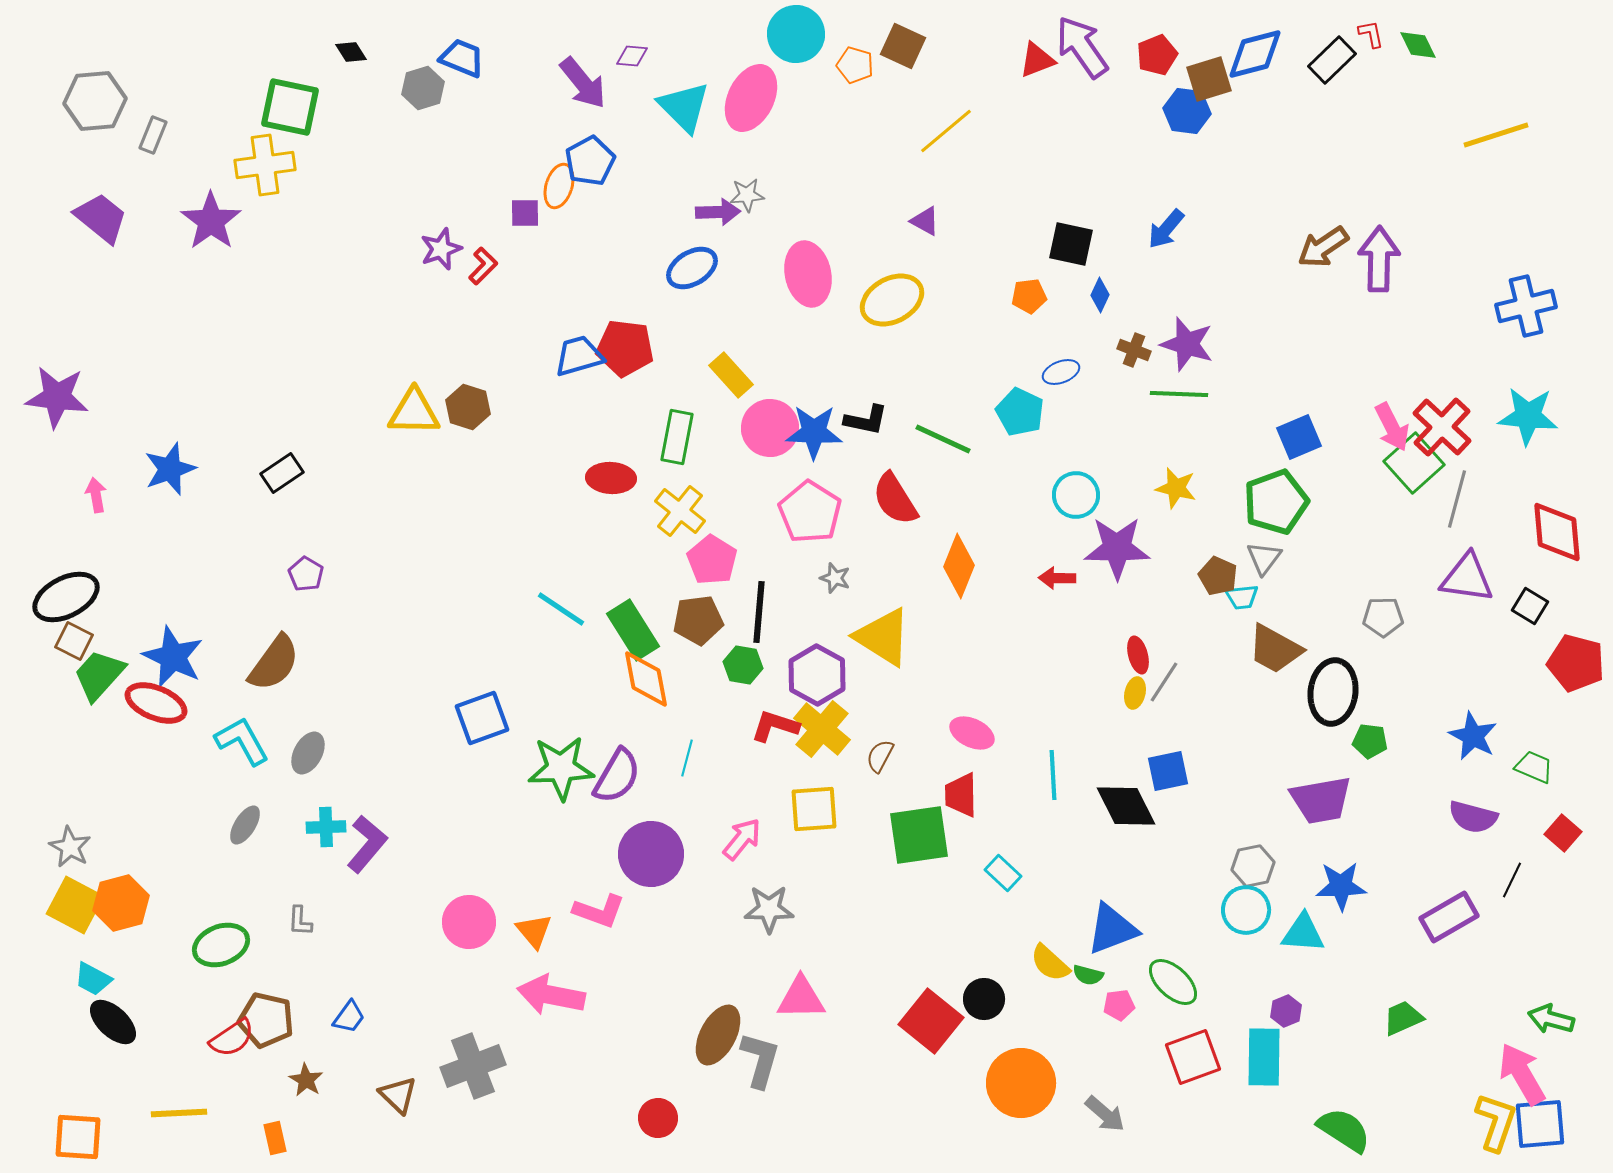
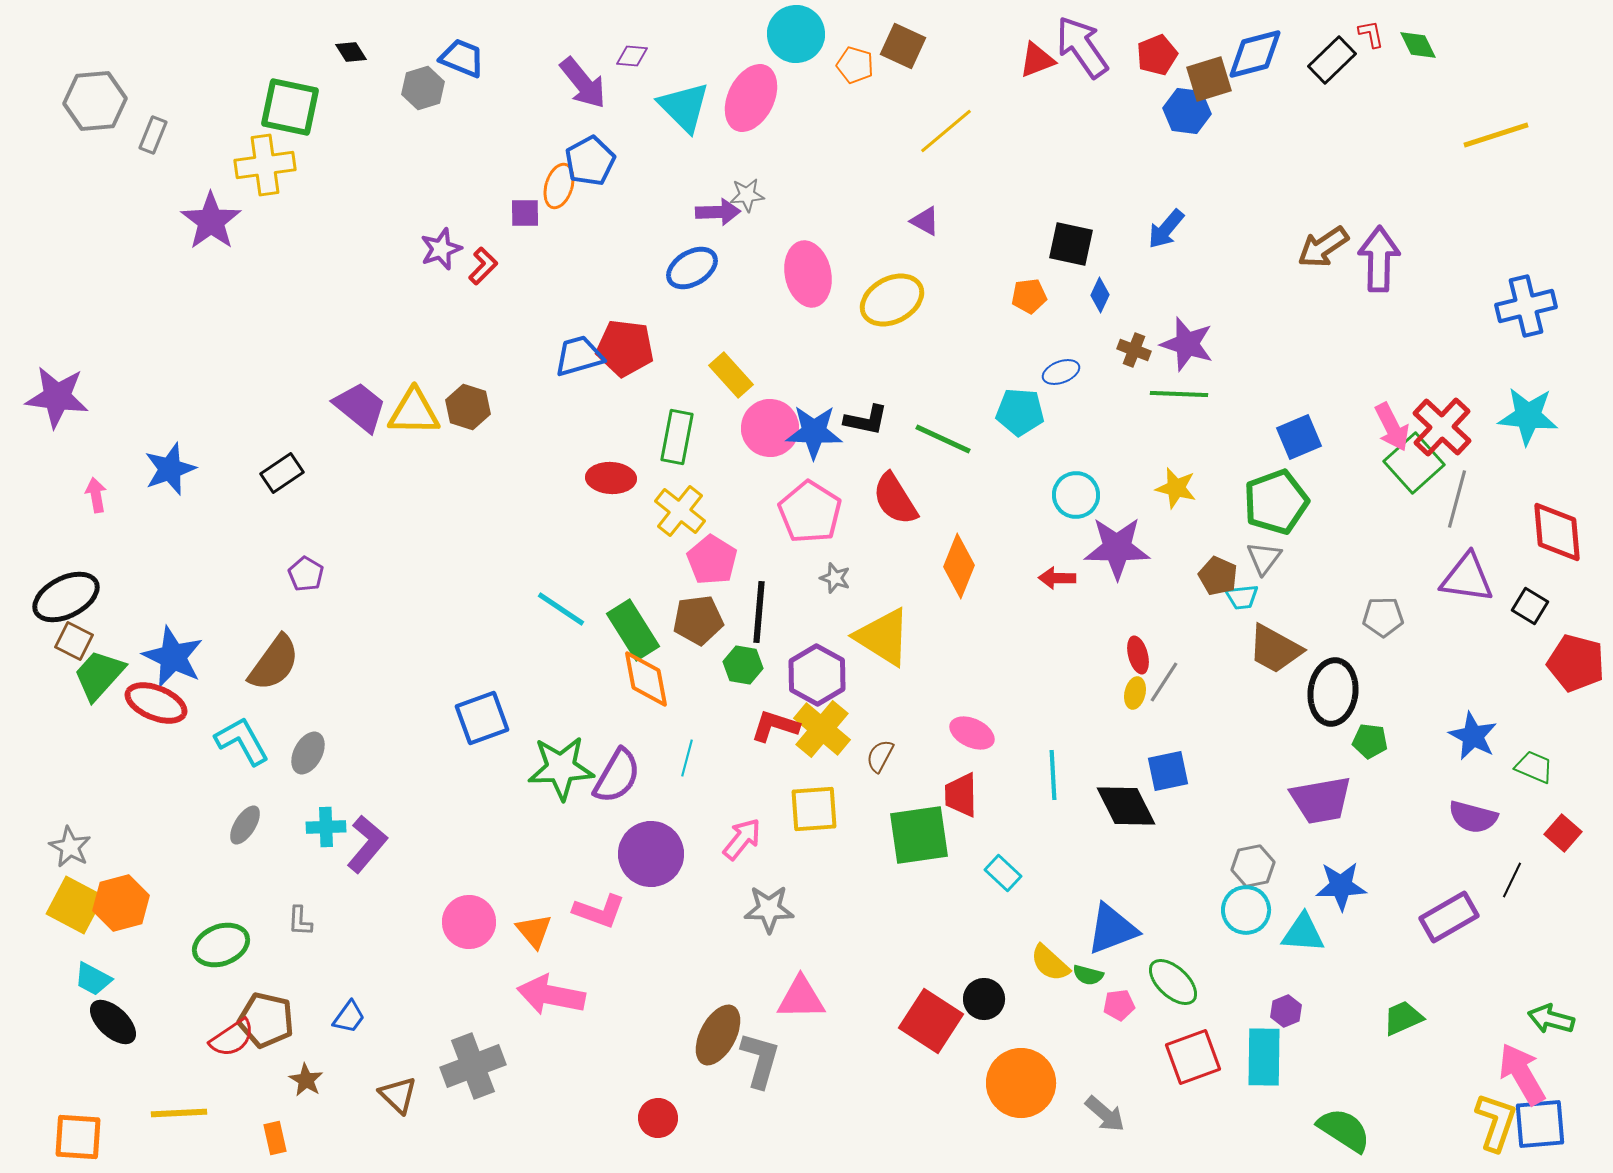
purple trapezoid at (101, 218): moved 259 px right, 189 px down
cyan pentagon at (1020, 412): rotated 21 degrees counterclockwise
red square at (931, 1021): rotated 6 degrees counterclockwise
